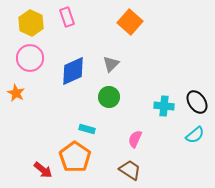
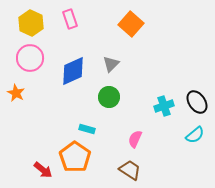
pink rectangle: moved 3 px right, 2 px down
orange square: moved 1 px right, 2 px down
cyan cross: rotated 24 degrees counterclockwise
